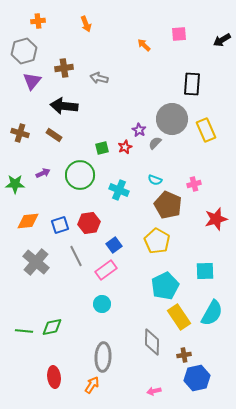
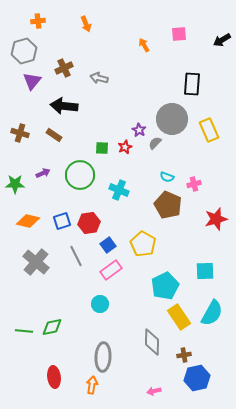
orange arrow at (144, 45): rotated 16 degrees clockwise
brown cross at (64, 68): rotated 18 degrees counterclockwise
yellow rectangle at (206, 130): moved 3 px right
green square at (102, 148): rotated 16 degrees clockwise
cyan semicircle at (155, 180): moved 12 px right, 3 px up
orange diamond at (28, 221): rotated 20 degrees clockwise
blue square at (60, 225): moved 2 px right, 4 px up
yellow pentagon at (157, 241): moved 14 px left, 3 px down
blue square at (114, 245): moved 6 px left
pink rectangle at (106, 270): moved 5 px right
cyan circle at (102, 304): moved 2 px left
orange arrow at (92, 385): rotated 24 degrees counterclockwise
